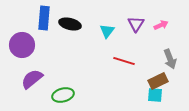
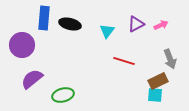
purple triangle: rotated 30 degrees clockwise
